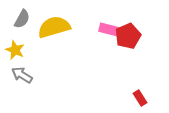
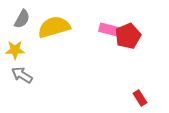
yellow star: rotated 24 degrees counterclockwise
